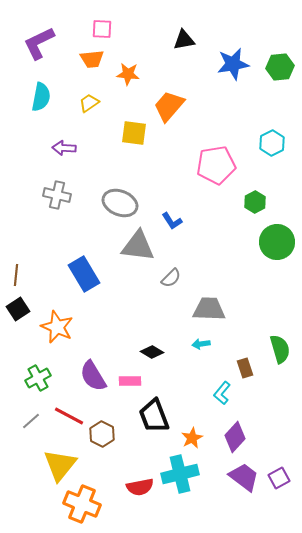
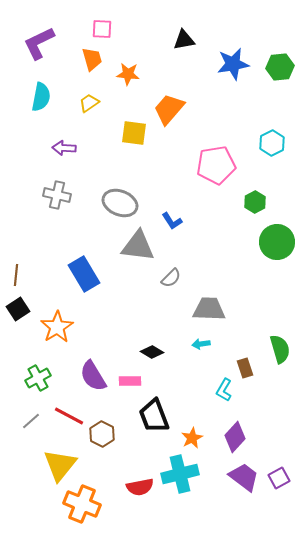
orange trapezoid at (92, 59): rotated 100 degrees counterclockwise
orange trapezoid at (169, 106): moved 3 px down
orange star at (57, 327): rotated 16 degrees clockwise
cyan L-shape at (222, 393): moved 2 px right, 3 px up; rotated 10 degrees counterclockwise
